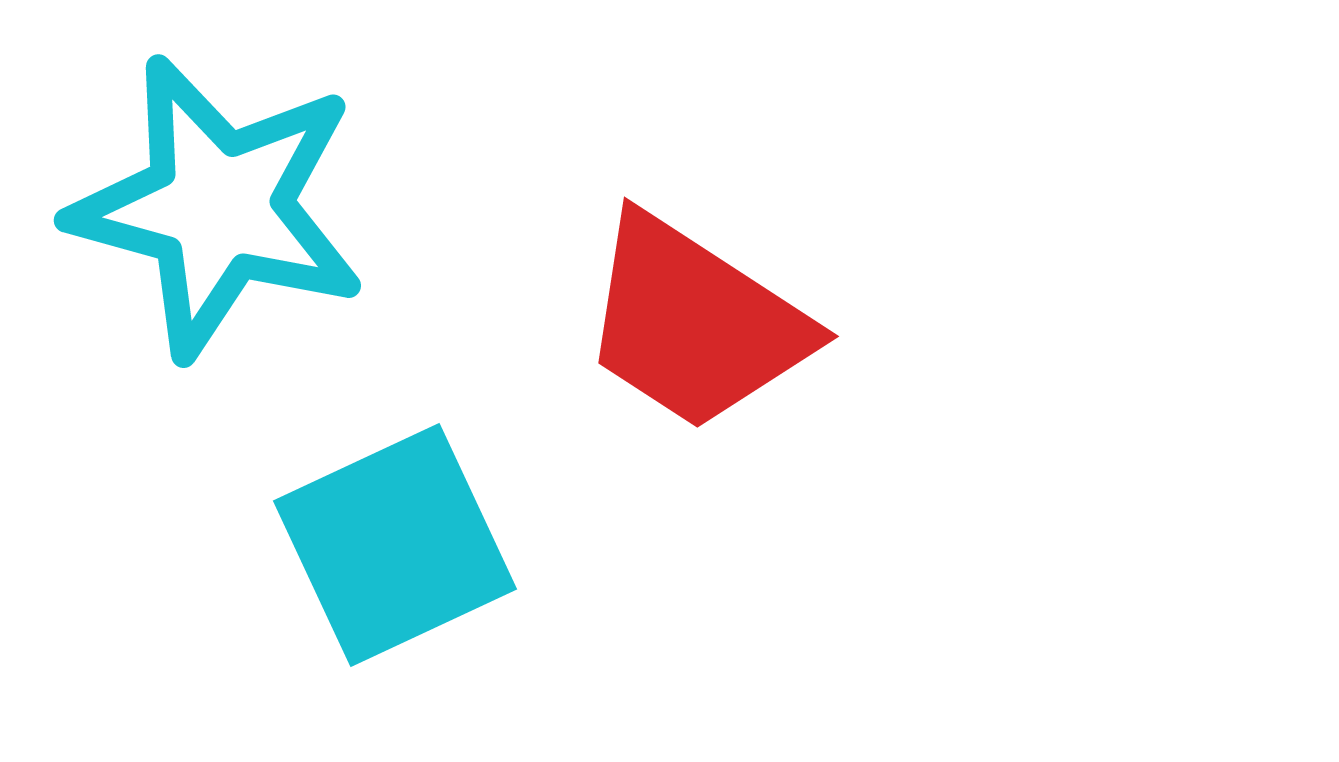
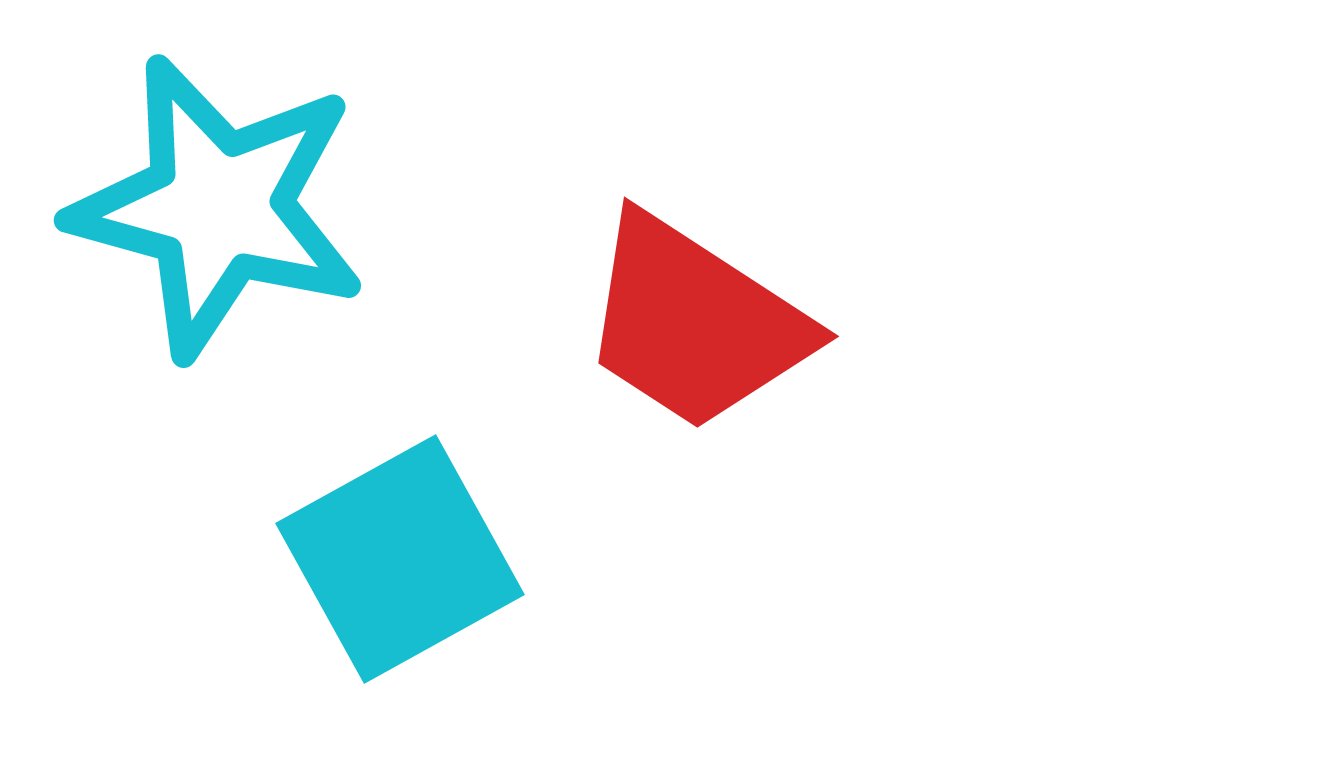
cyan square: moved 5 px right, 14 px down; rotated 4 degrees counterclockwise
